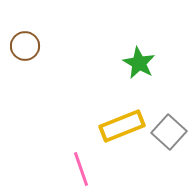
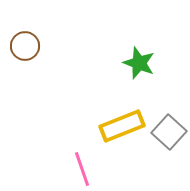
green star: rotated 8 degrees counterclockwise
pink line: moved 1 px right
